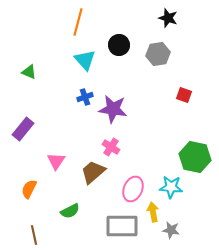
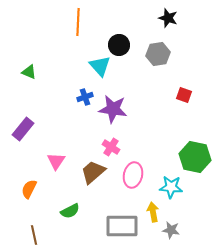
orange line: rotated 12 degrees counterclockwise
cyan triangle: moved 15 px right, 6 px down
pink ellipse: moved 14 px up; rotated 10 degrees counterclockwise
